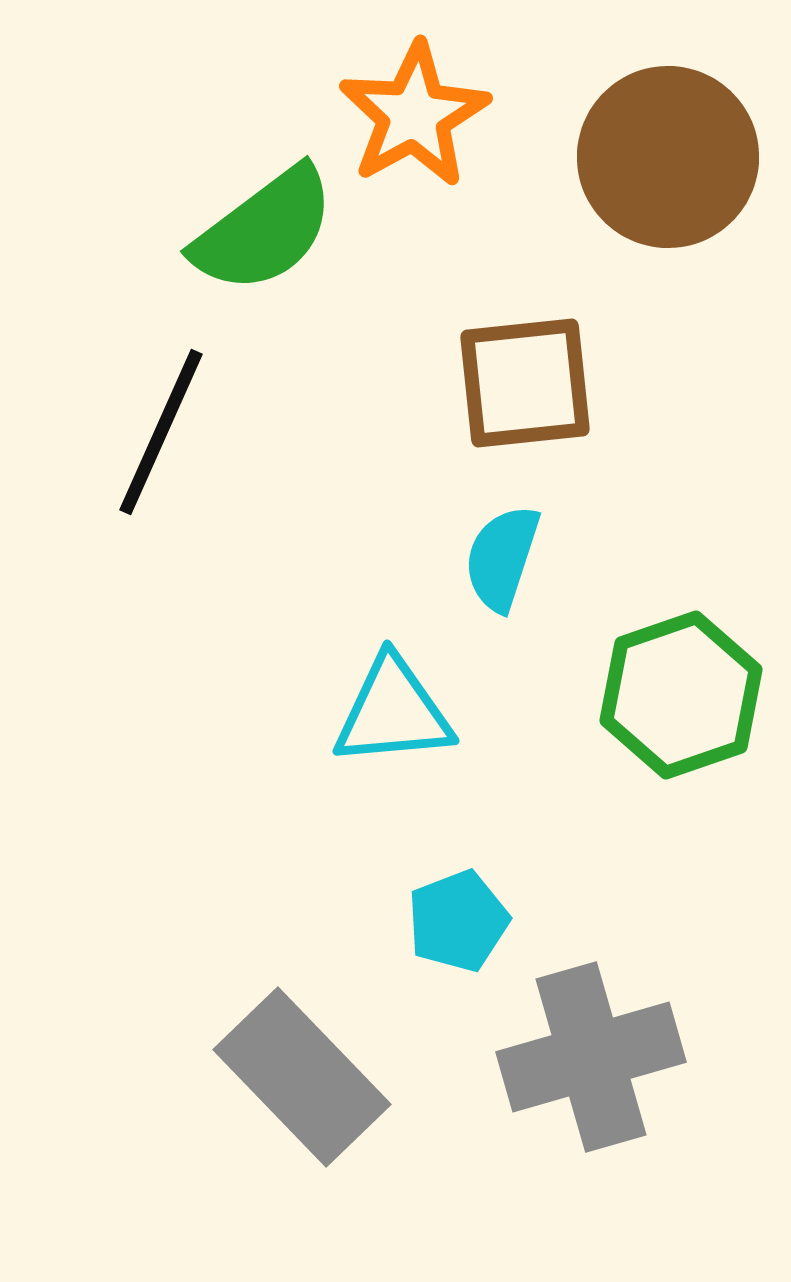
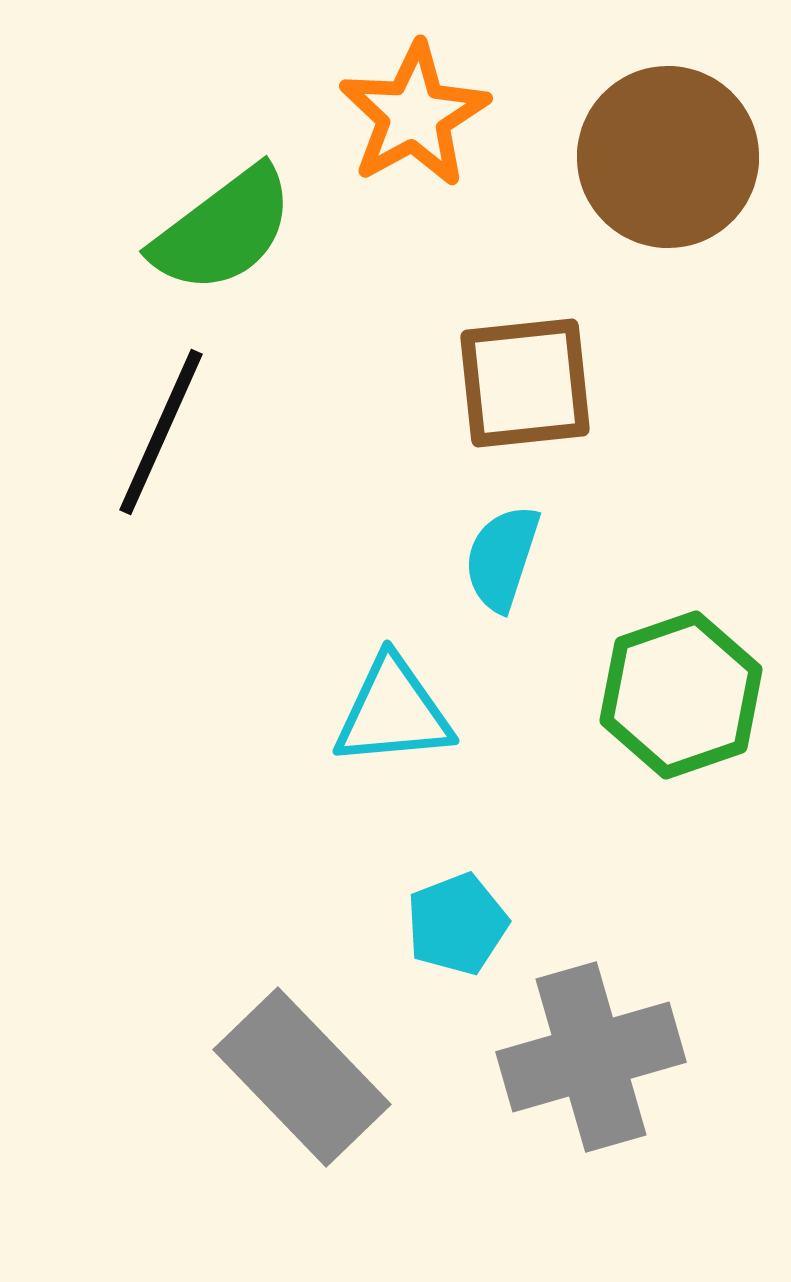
green semicircle: moved 41 px left
cyan pentagon: moved 1 px left, 3 px down
